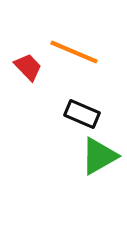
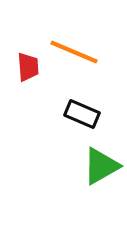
red trapezoid: rotated 40 degrees clockwise
green triangle: moved 2 px right, 10 px down
